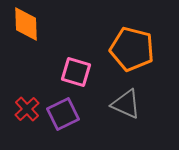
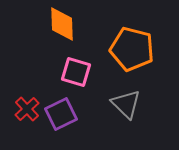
orange diamond: moved 36 px right
gray triangle: rotated 20 degrees clockwise
purple square: moved 2 px left
